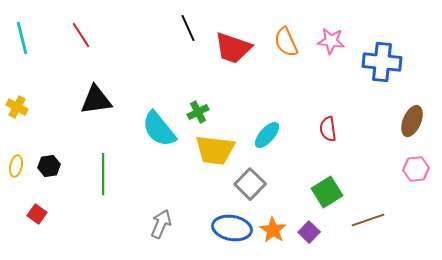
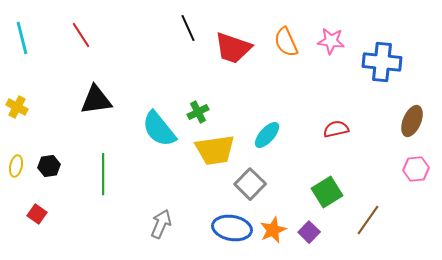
red semicircle: moved 8 px right; rotated 85 degrees clockwise
yellow trapezoid: rotated 15 degrees counterclockwise
brown line: rotated 36 degrees counterclockwise
orange star: rotated 16 degrees clockwise
